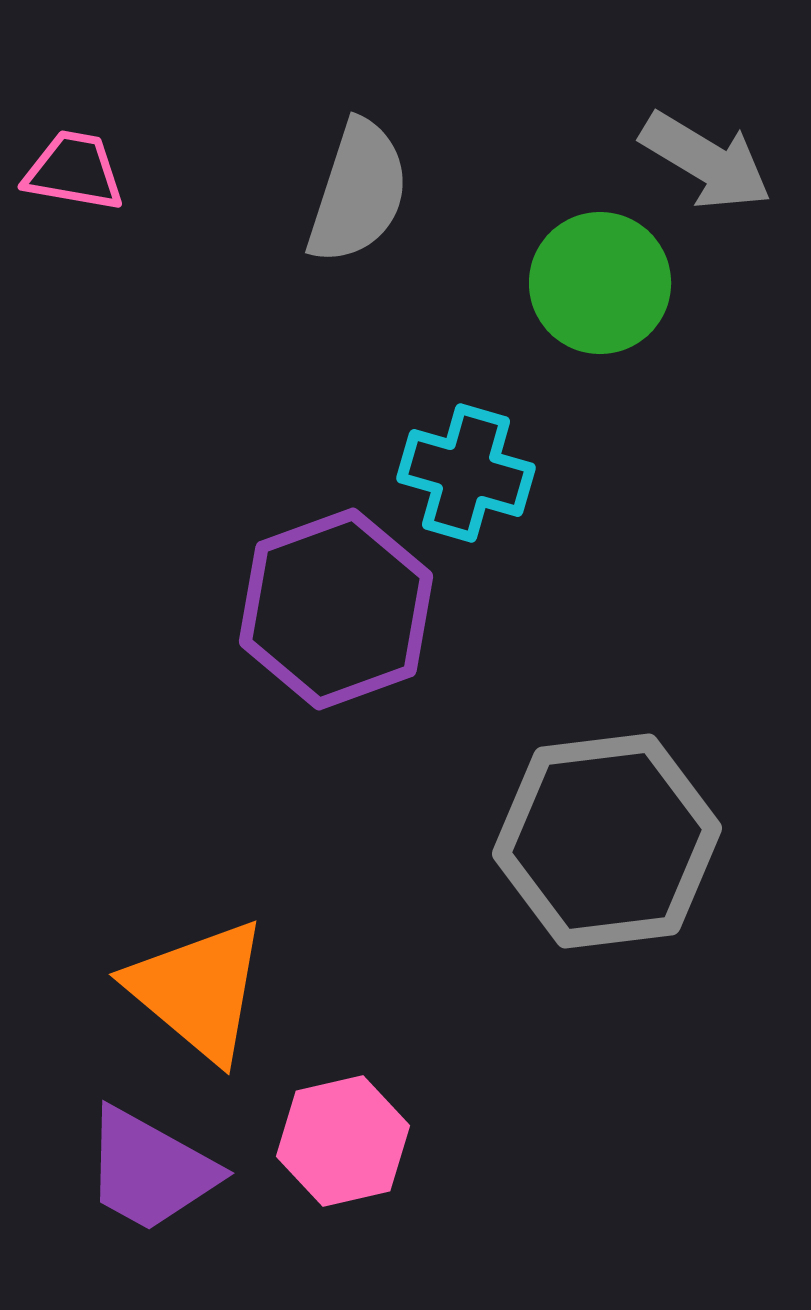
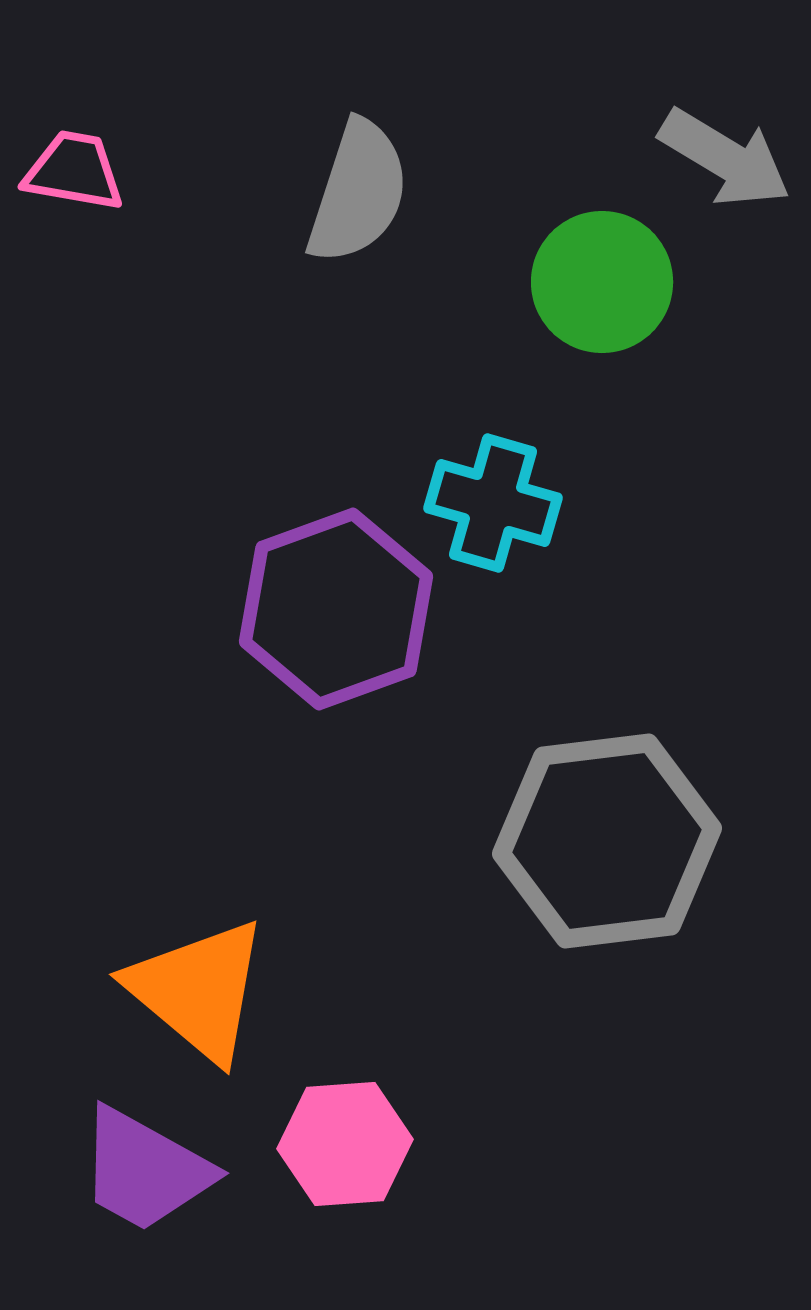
gray arrow: moved 19 px right, 3 px up
green circle: moved 2 px right, 1 px up
cyan cross: moved 27 px right, 30 px down
pink hexagon: moved 2 px right, 3 px down; rotated 9 degrees clockwise
purple trapezoid: moved 5 px left
